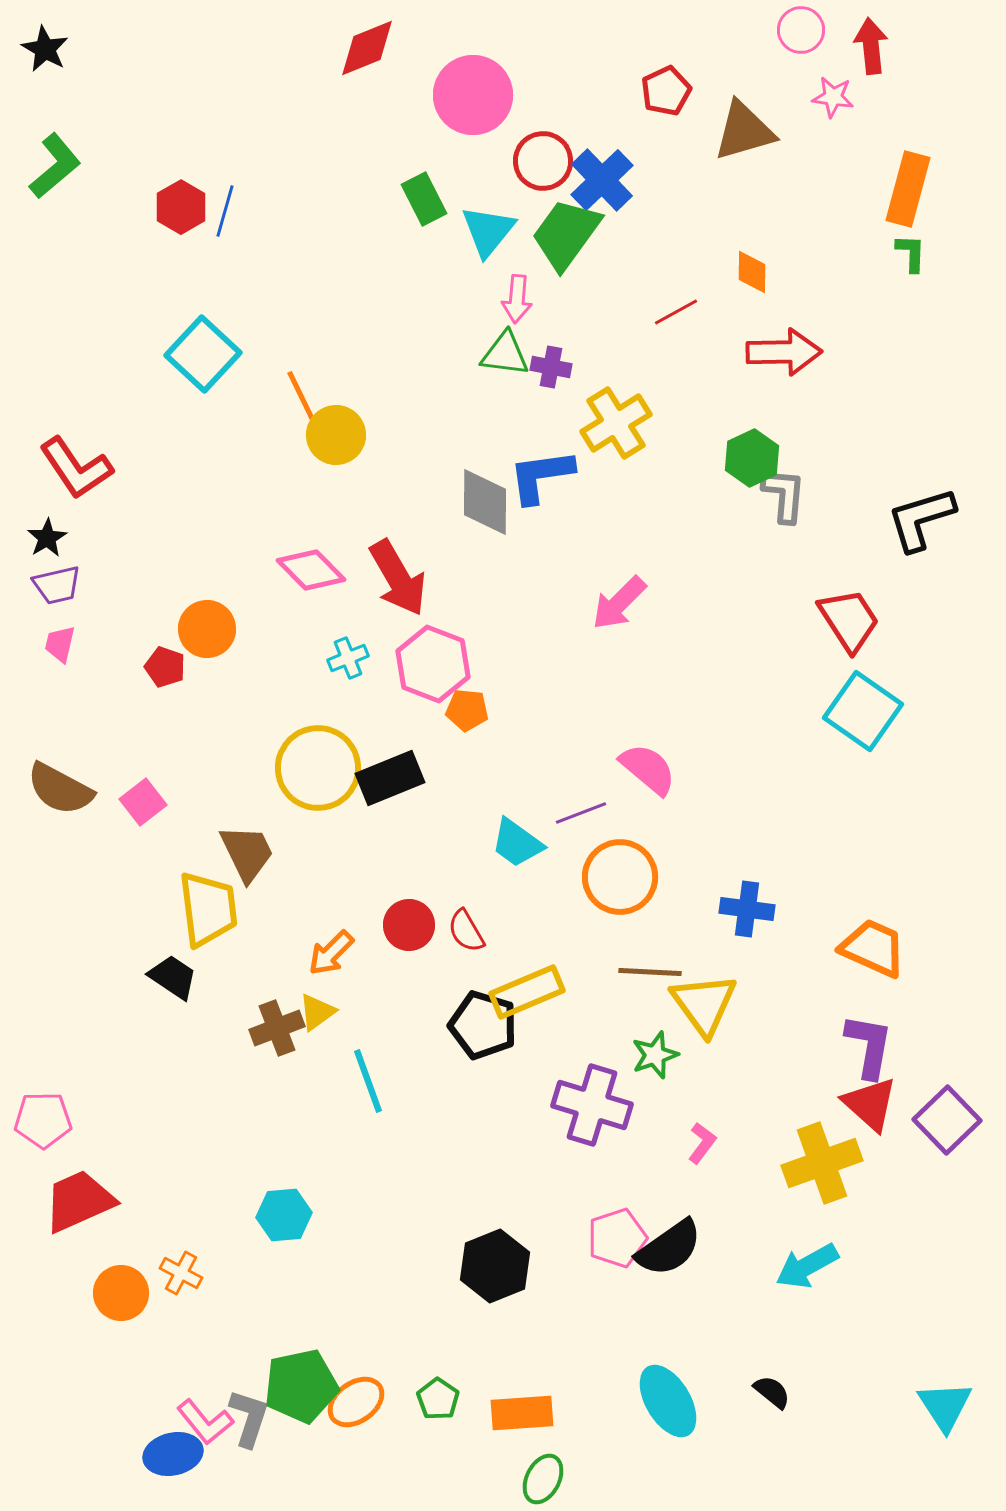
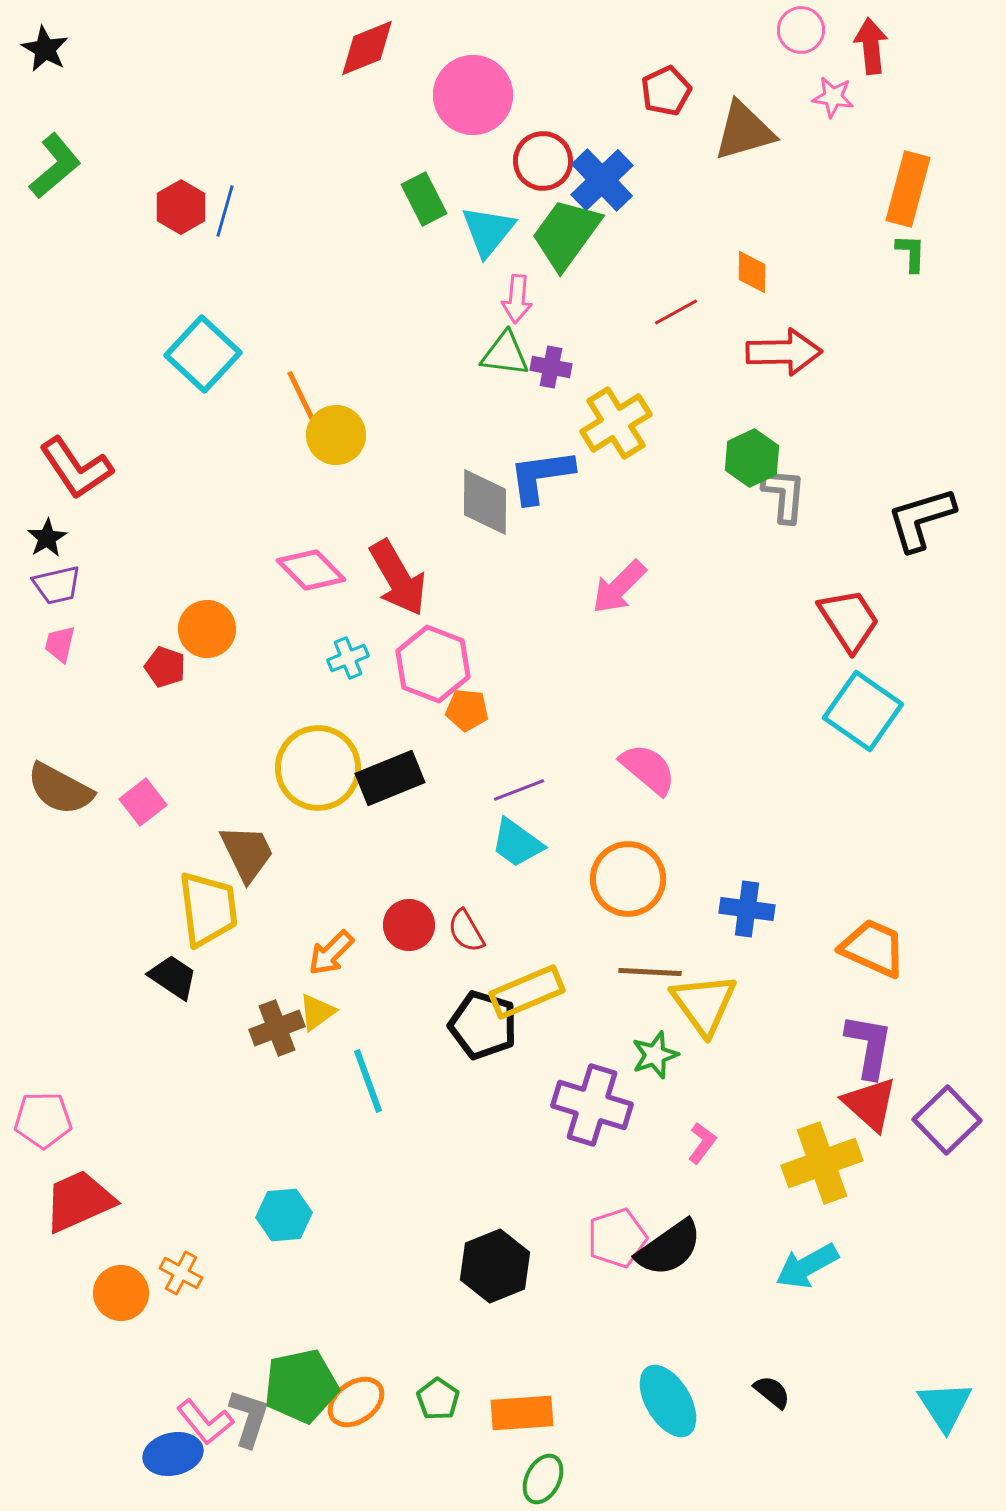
pink arrow at (619, 603): moved 16 px up
purple line at (581, 813): moved 62 px left, 23 px up
orange circle at (620, 877): moved 8 px right, 2 px down
